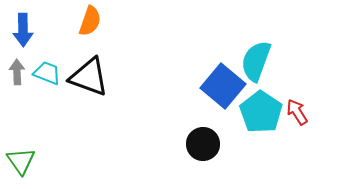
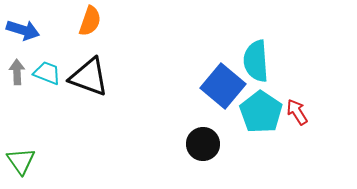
blue arrow: rotated 72 degrees counterclockwise
cyan semicircle: rotated 24 degrees counterclockwise
